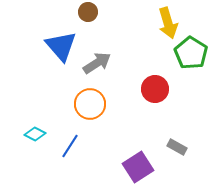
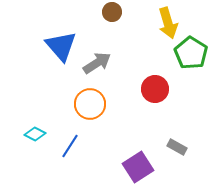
brown circle: moved 24 px right
